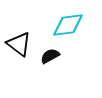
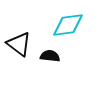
black semicircle: rotated 36 degrees clockwise
